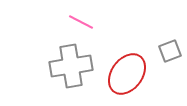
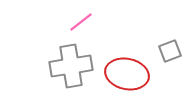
pink line: rotated 65 degrees counterclockwise
red ellipse: rotated 66 degrees clockwise
